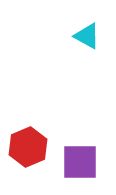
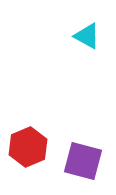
purple square: moved 3 px right, 1 px up; rotated 15 degrees clockwise
